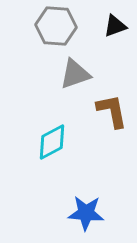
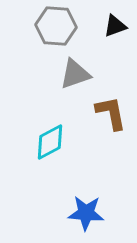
brown L-shape: moved 1 px left, 2 px down
cyan diamond: moved 2 px left
